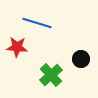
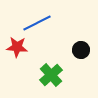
blue line: rotated 44 degrees counterclockwise
black circle: moved 9 px up
